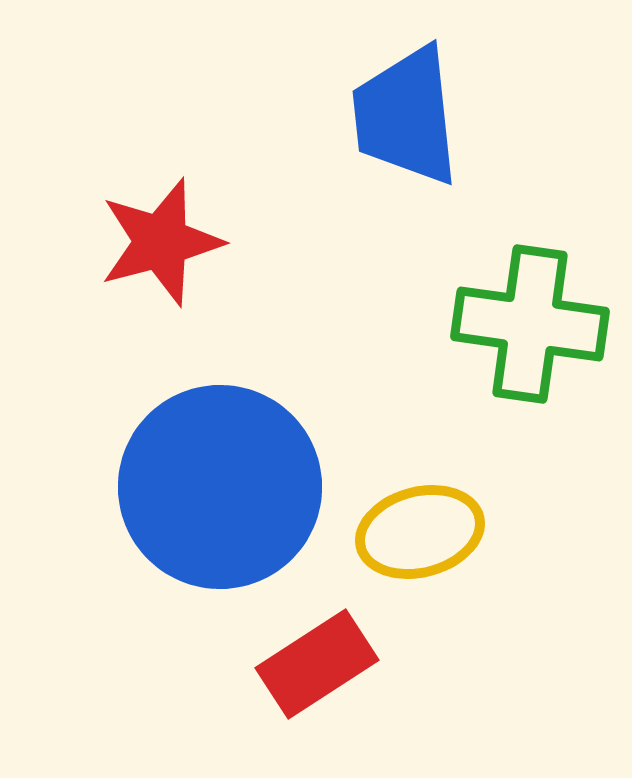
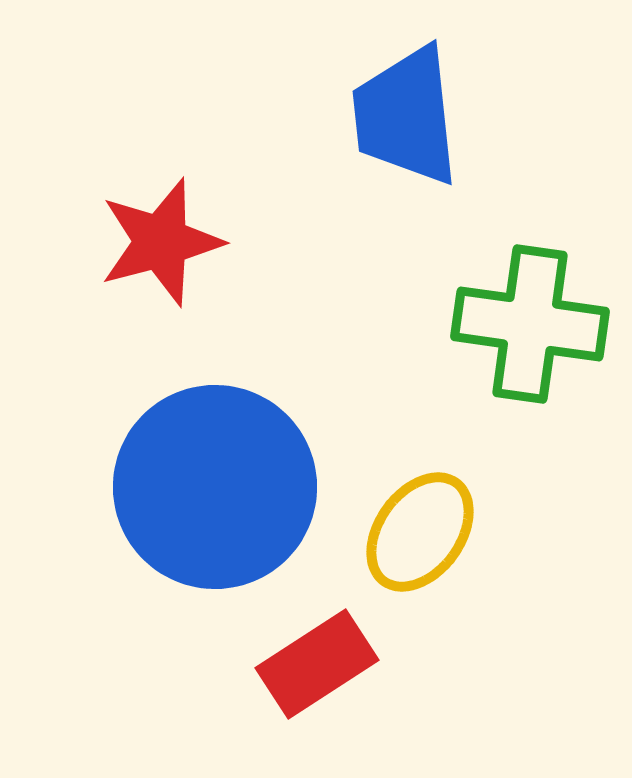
blue circle: moved 5 px left
yellow ellipse: rotated 39 degrees counterclockwise
